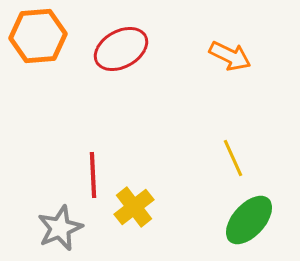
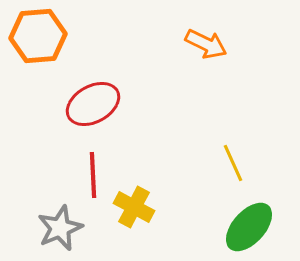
red ellipse: moved 28 px left, 55 px down
orange arrow: moved 24 px left, 12 px up
yellow line: moved 5 px down
yellow cross: rotated 24 degrees counterclockwise
green ellipse: moved 7 px down
